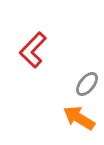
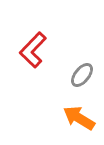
gray ellipse: moved 5 px left, 9 px up
